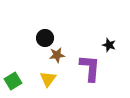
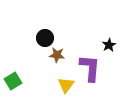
black star: rotated 24 degrees clockwise
brown star: rotated 14 degrees clockwise
yellow triangle: moved 18 px right, 6 px down
